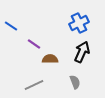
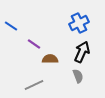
gray semicircle: moved 3 px right, 6 px up
